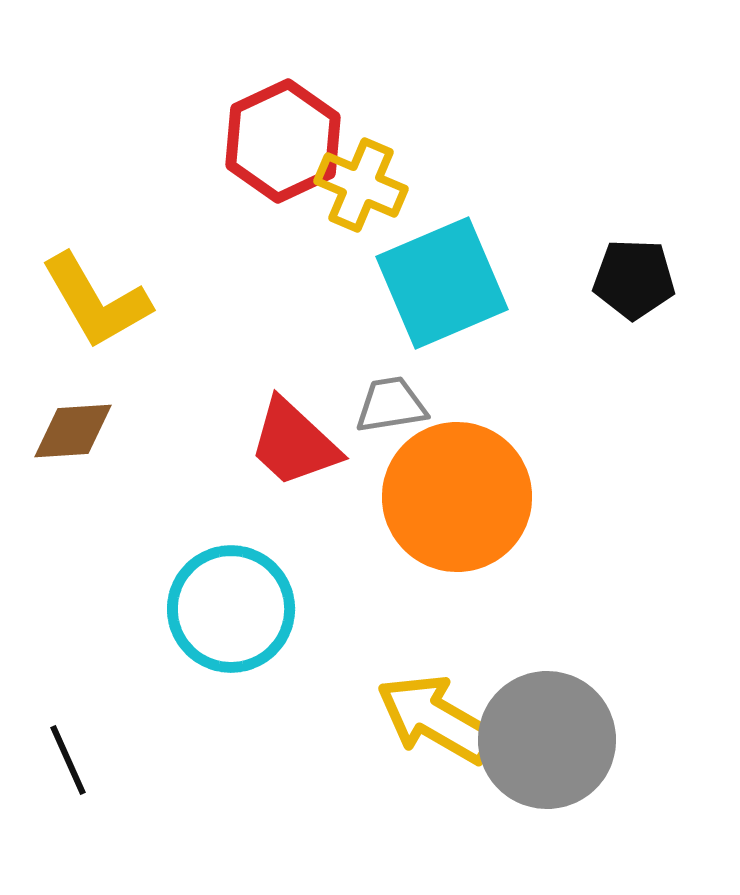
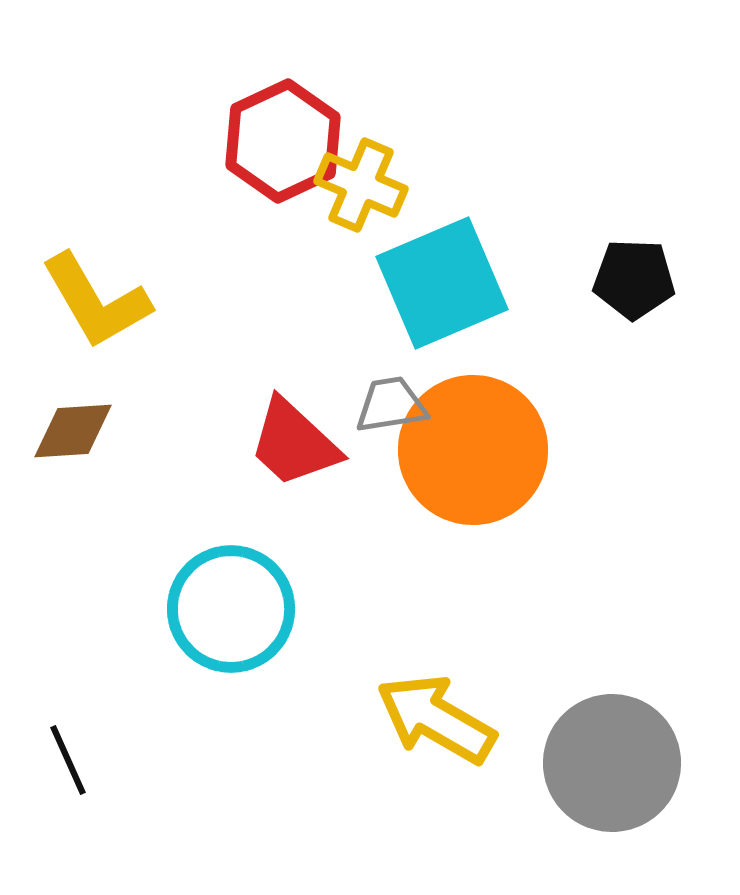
orange circle: moved 16 px right, 47 px up
gray circle: moved 65 px right, 23 px down
